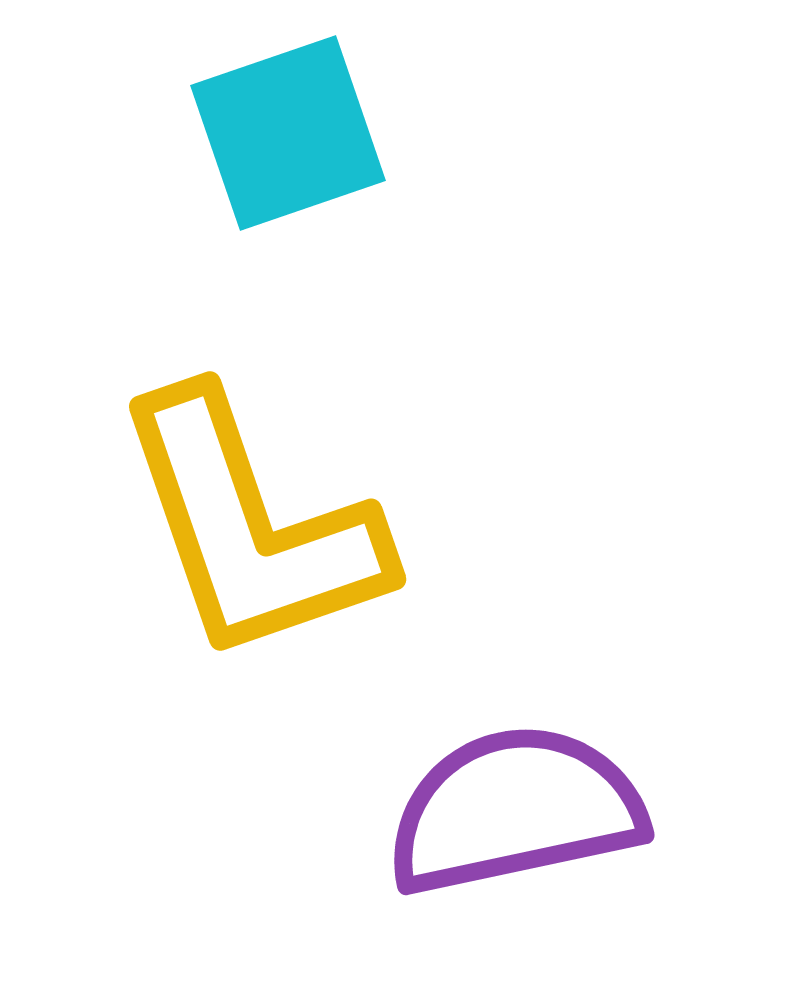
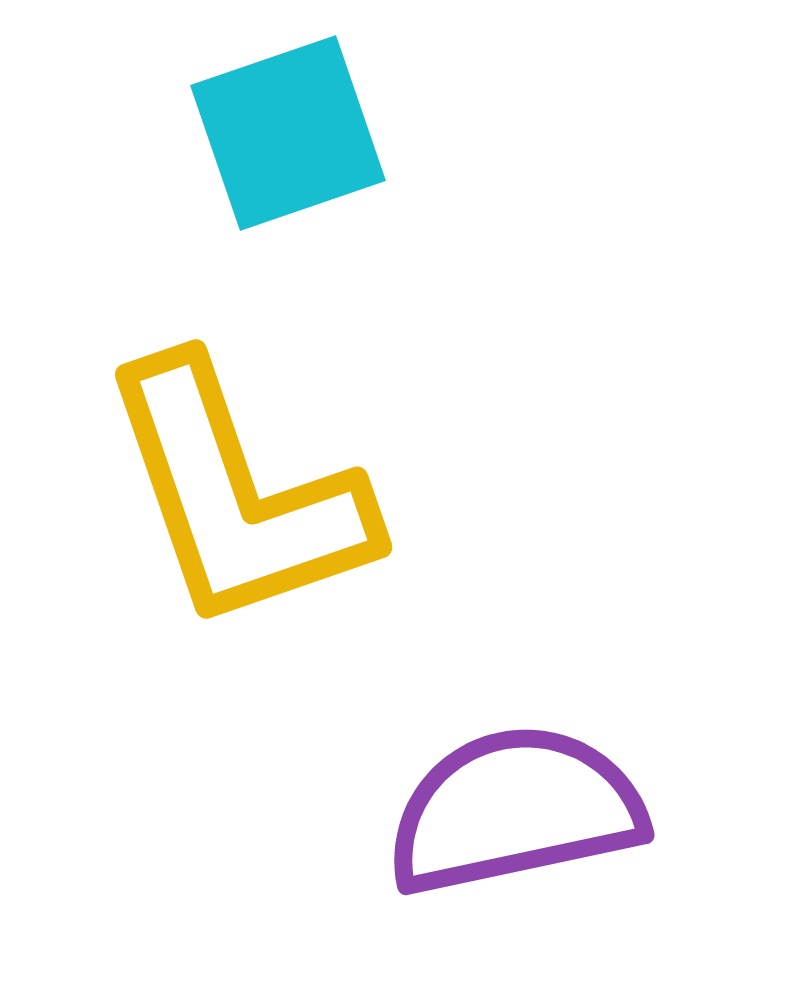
yellow L-shape: moved 14 px left, 32 px up
